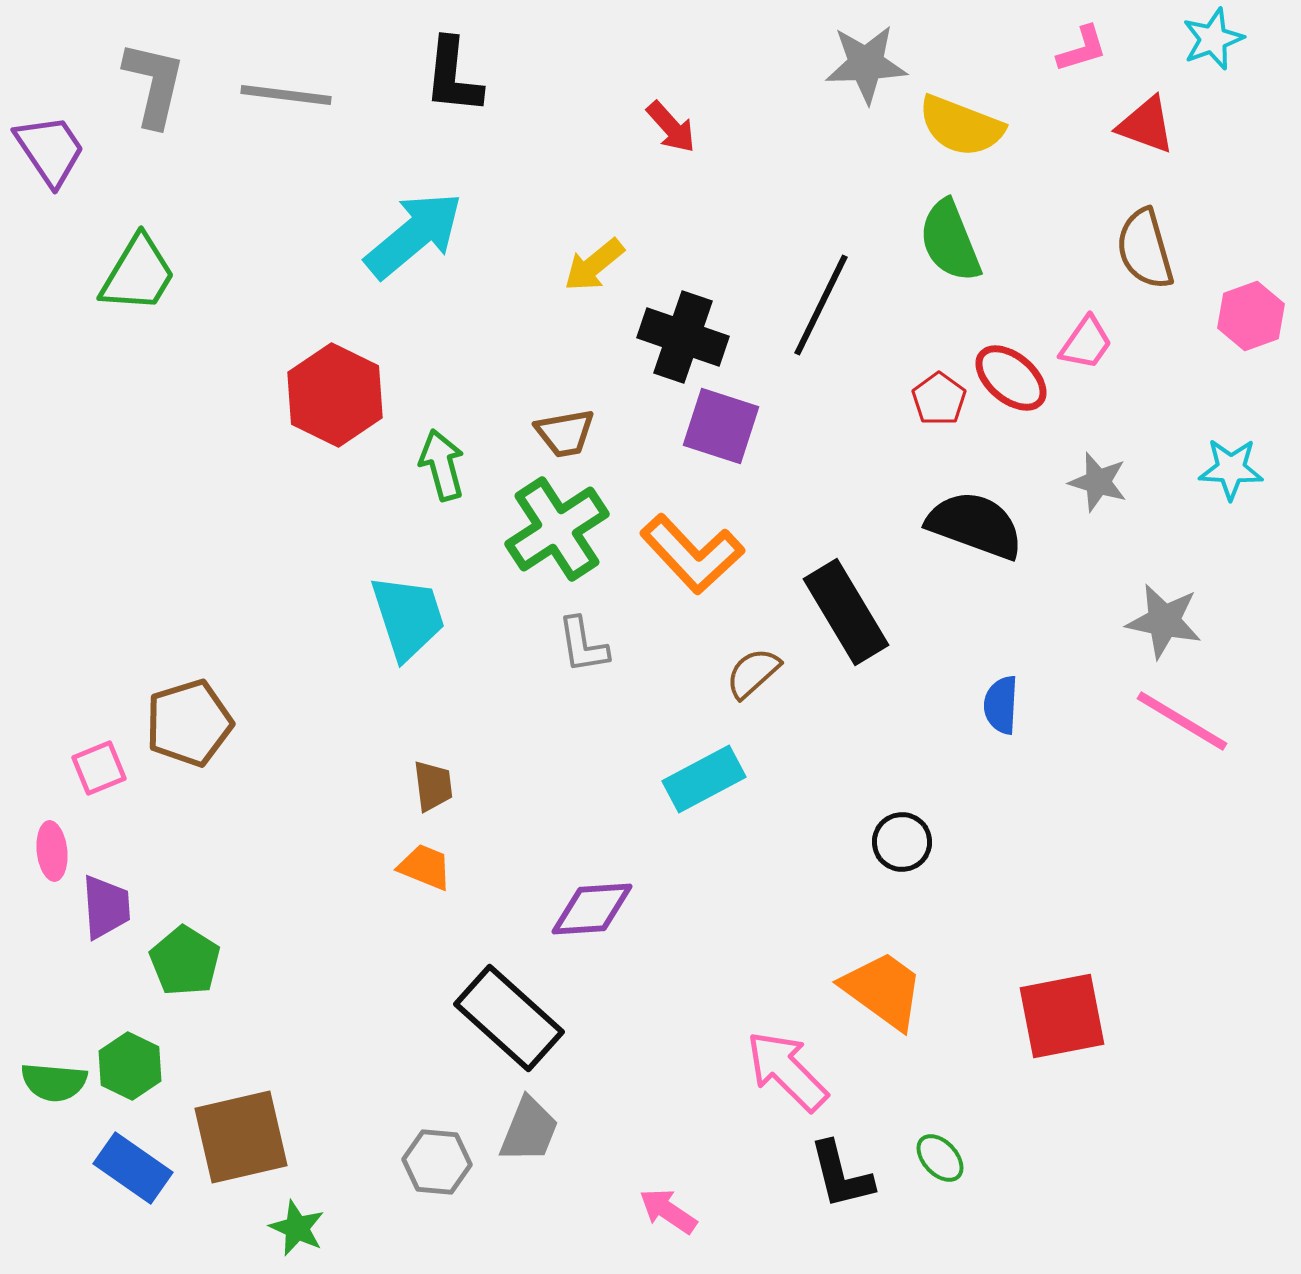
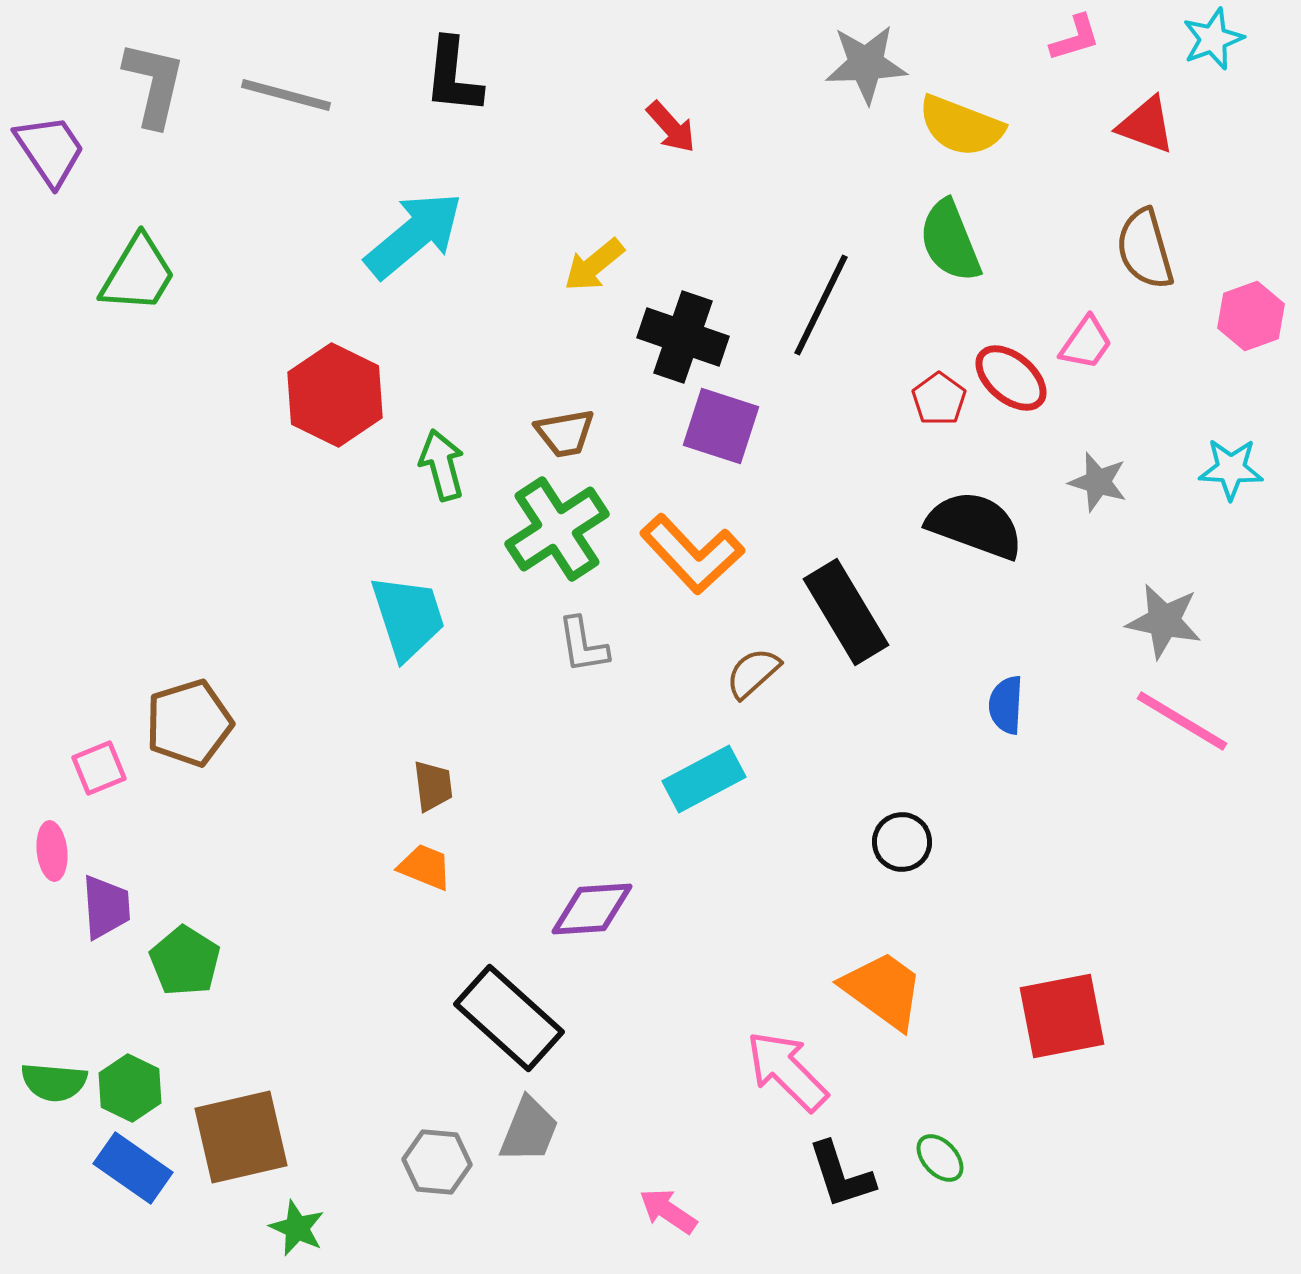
pink L-shape at (1082, 49): moved 7 px left, 11 px up
gray line at (286, 95): rotated 8 degrees clockwise
blue semicircle at (1001, 705): moved 5 px right
green hexagon at (130, 1066): moved 22 px down
black L-shape at (841, 1175): rotated 4 degrees counterclockwise
